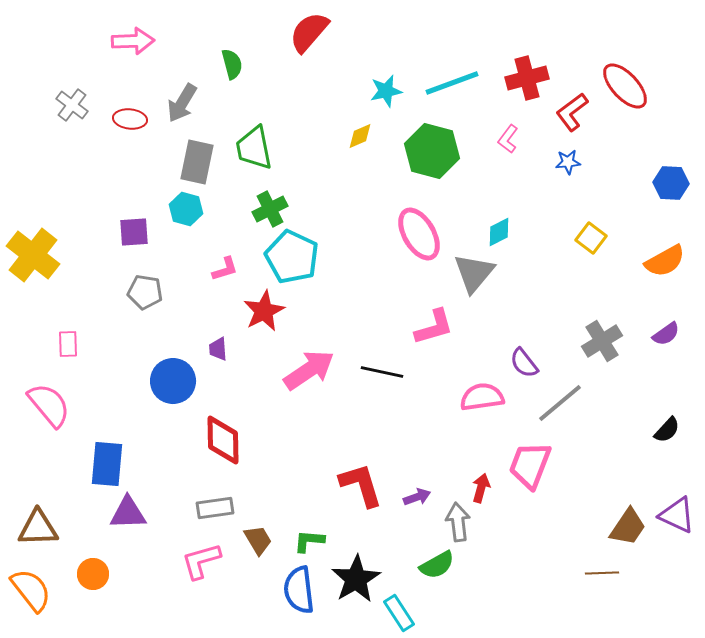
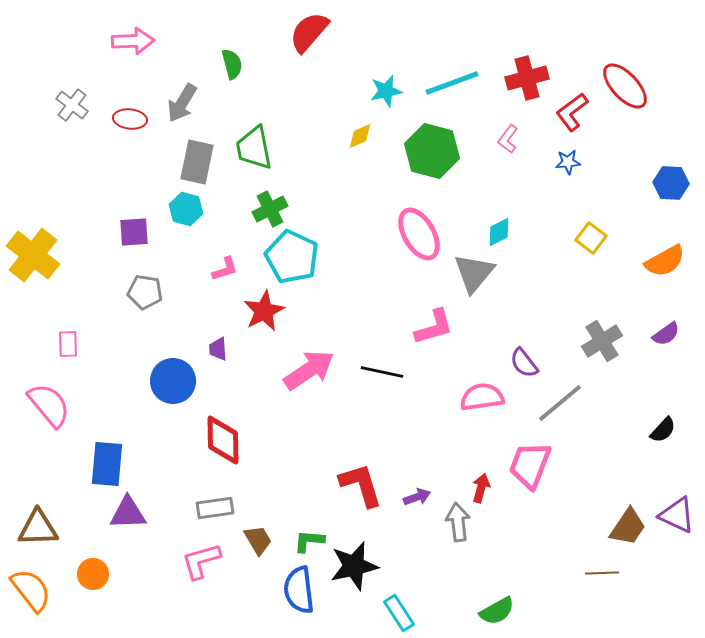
black semicircle at (667, 430): moved 4 px left
green semicircle at (437, 565): moved 60 px right, 46 px down
black star at (356, 579): moved 2 px left, 13 px up; rotated 18 degrees clockwise
